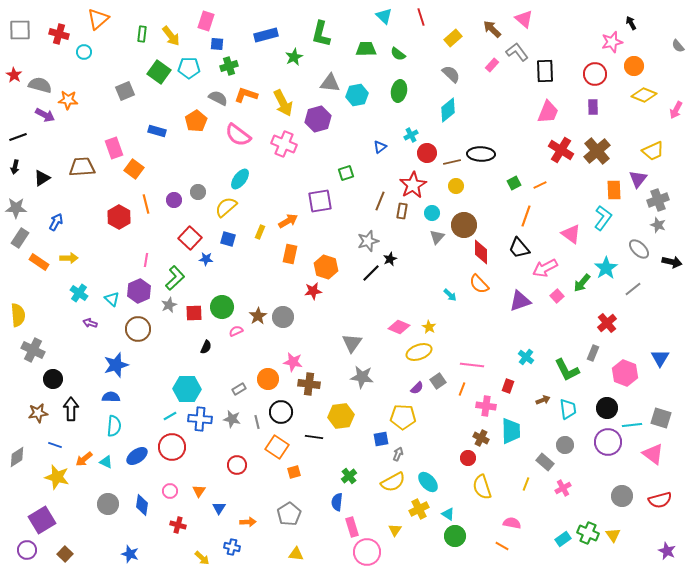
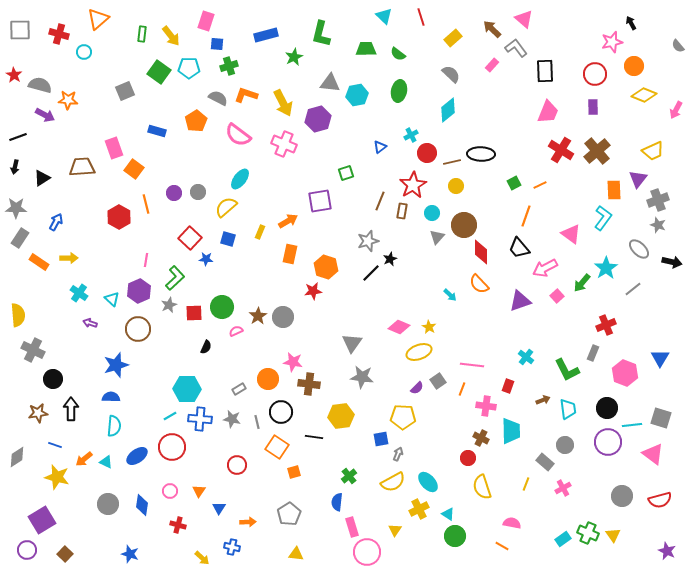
gray L-shape at (517, 52): moved 1 px left, 4 px up
purple circle at (174, 200): moved 7 px up
red cross at (607, 323): moved 1 px left, 2 px down; rotated 18 degrees clockwise
